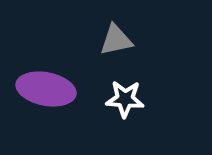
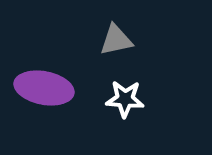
purple ellipse: moved 2 px left, 1 px up
